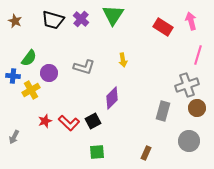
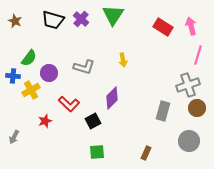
pink arrow: moved 5 px down
gray cross: moved 1 px right
red L-shape: moved 19 px up
